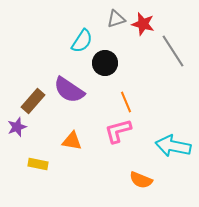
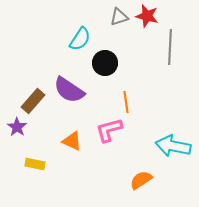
gray triangle: moved 3 px right, 2 px up
red star: moved 4 px right, 8 px up
cyan semicircle: moved 2 px left, 2 px up
gray line: moved 3 px left, 4 px up; rotated 36 degrees clockwise
orange line: rotated 15 degrees clockwise
purple star: rotated 18 degrees counterclockwise
pink L-shape: moved 9 px left, 1 px up
orange triangle: rotated 15 degrees clockwise
yellow rectangle: moved 3 px left
orange semicircle: rotated 125 degrees clockwise
